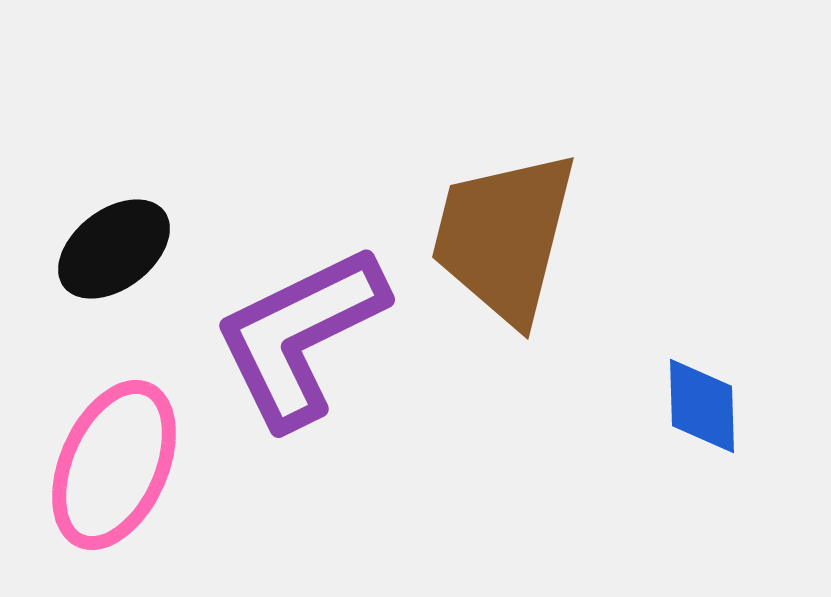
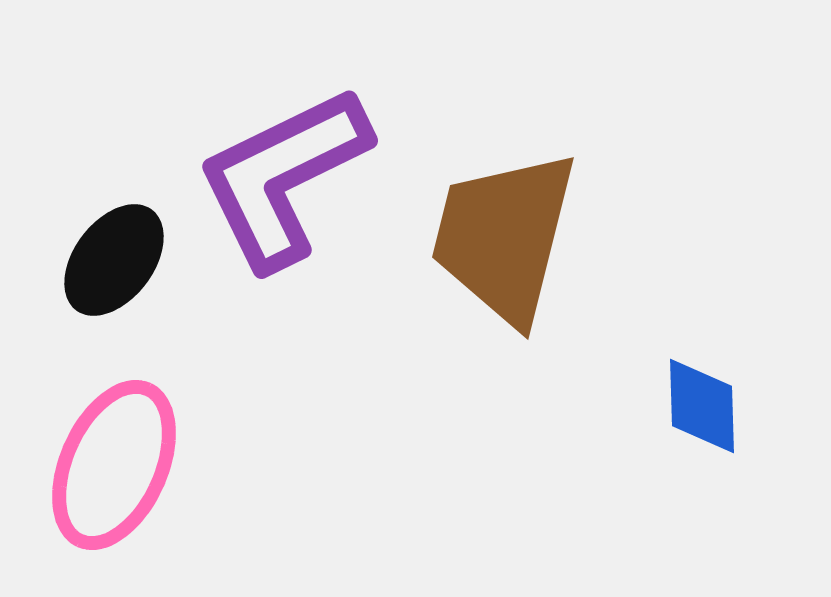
black ellipse: moved 11 px down; rotated 16 degrees counterclockwise
purple L-shape: moved 17 px left, 159 px up
